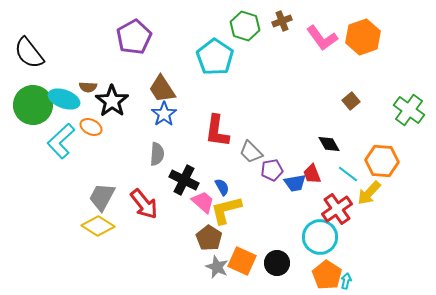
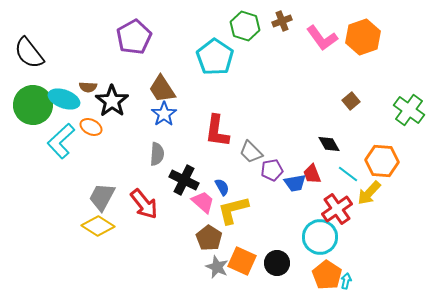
yellow L-shape at (226, 210): moved 7 px right
